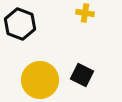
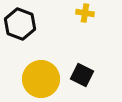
yellow circle: moved 1 px right, 1 px up
